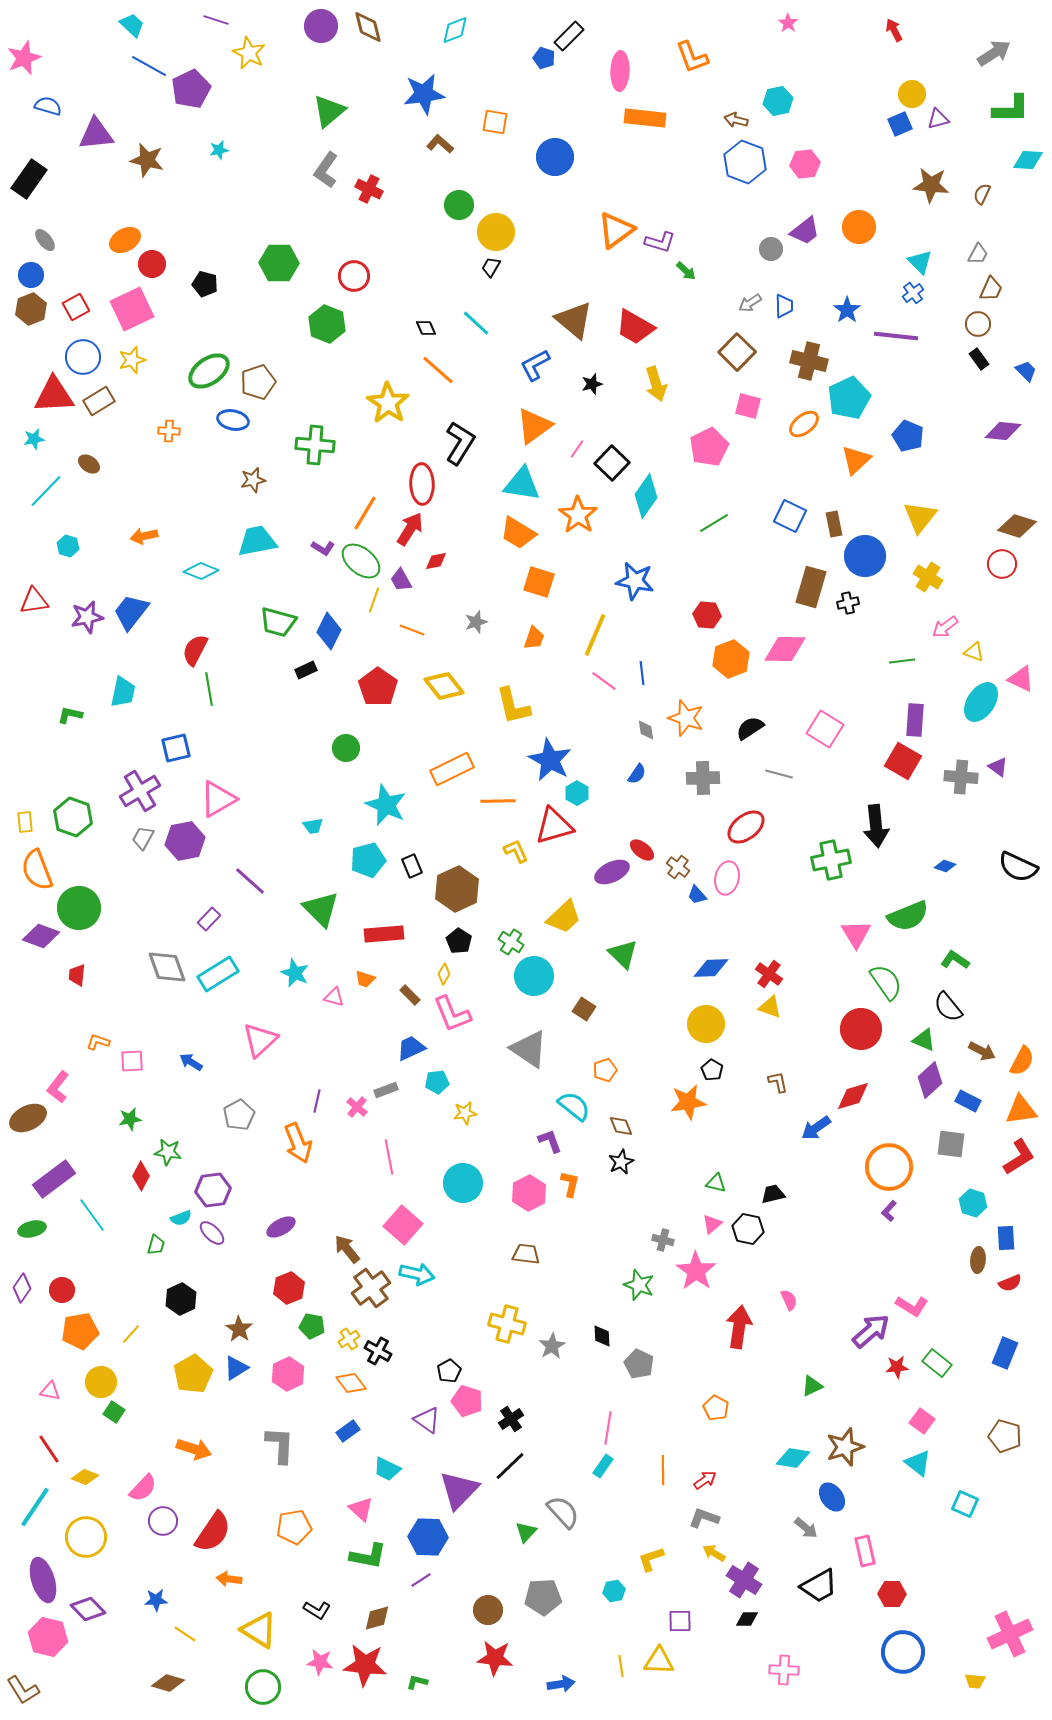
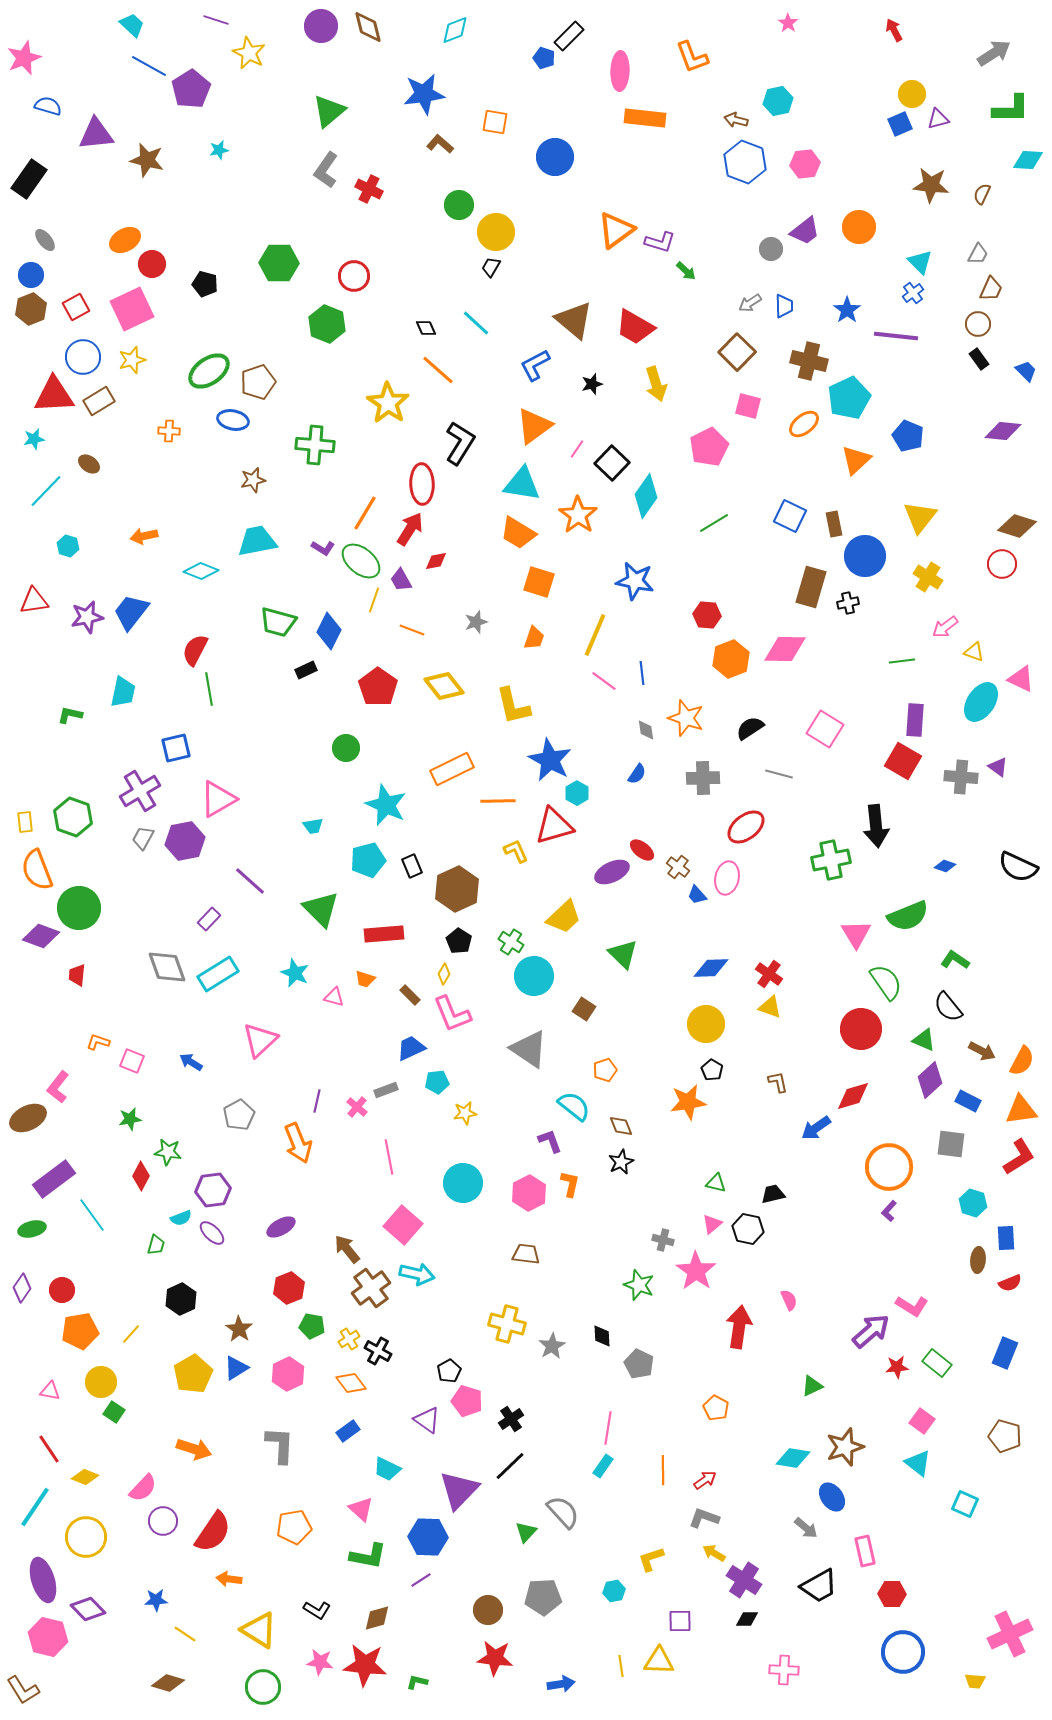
purple pentagon at (191, 89): rotated 6 degrees counterclockwise
pink square at (132, 1061): rotated 25 degrees clockwise
